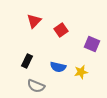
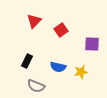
purple square: rotated 21 degrees counterclockwise
